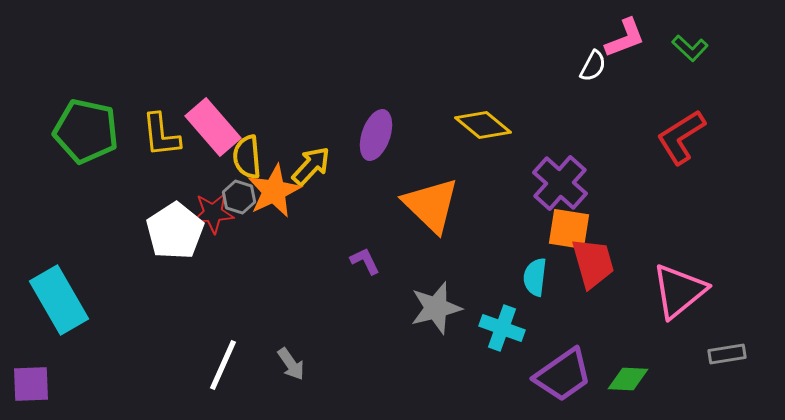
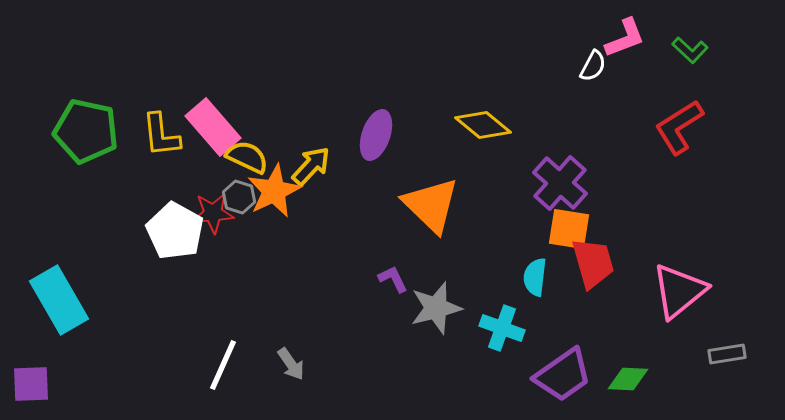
green L-shape: moved 2 px down
red L-shape: moved 2 px left, 10 px up
yellow semicircle: rotated 120 degrees clockwise
white pentagon: rotated 10 degrees counterclockwise
purple L-shape: moved 28 px right, 18 px down
